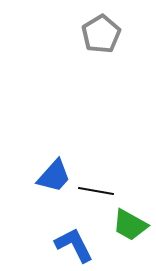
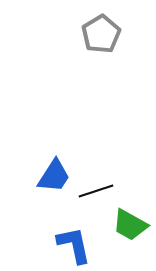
blue trapezoid: rotated 9 degrees counterclockwise
black line: rotated 28 degrees counterclockwise
blue L-shape: rotated 15 degrees clockwise
